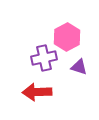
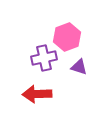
pink hexagon: rotated 8 degrees clockwise
red arrow: moved 2 px down
